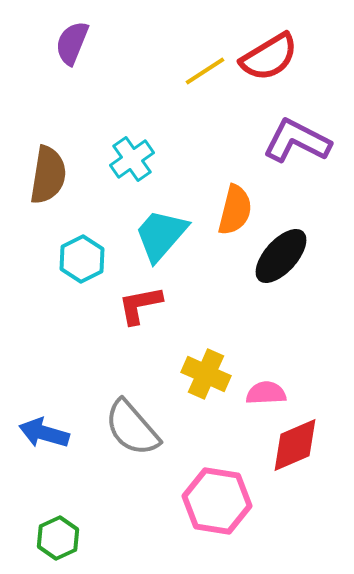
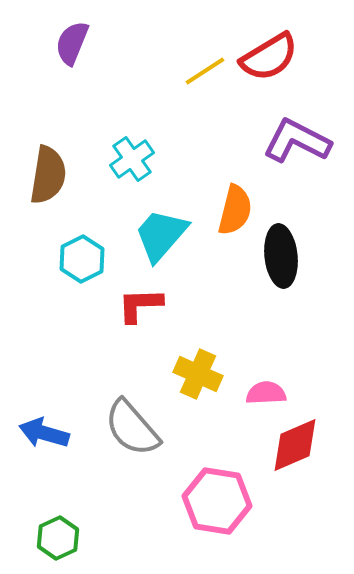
black ellipse: rotated 48 degrees counterclockwise
red L-shape: rotated 9 degrees clockwise
yellow cross: moved 8 px left
